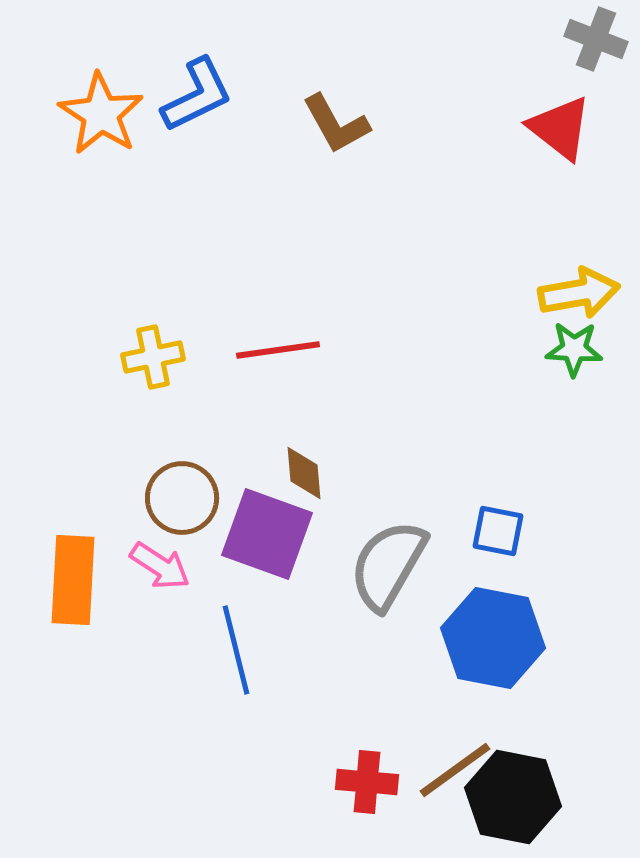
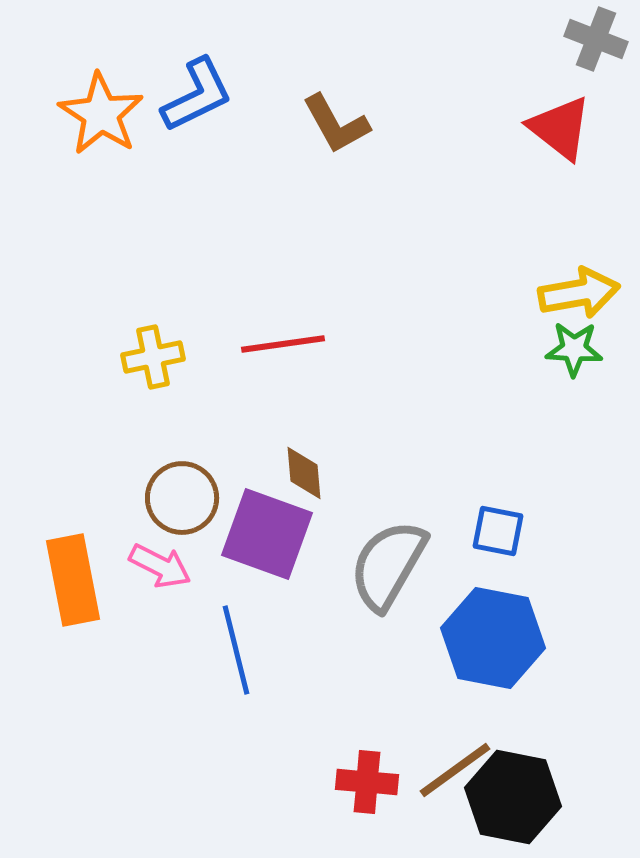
red line: moved 5 px right, 6 px up
pink arrow: rotated 6 degrees counterclockwise
orange rectangle: rotated 14 degrees counterclockwise
